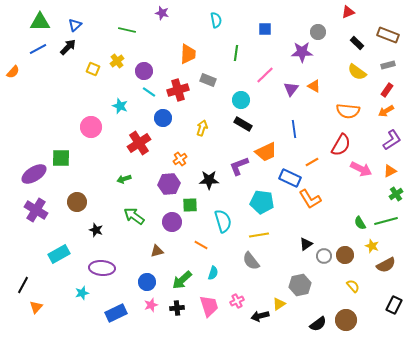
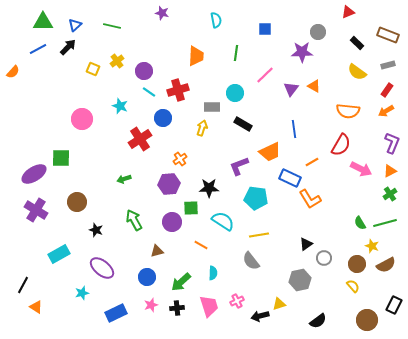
green triangle at (40, 22): moved 3 px right
green line at (127, 30): moved 15 px left, 4 px up
orange trapezoid at (188, 54): moved 8 px right, 2 px down
gray rectangle at (208, 80): moved 4 px right, 27 px down; rotated 21 degrees counterclockwise
cyan circle at (241, 100): moved 6 px left, 7 px up
pink circle at (91, 127): moved 9 px left, 8 px up
purple L-shape at (392, 140): moved 3 px down; rotated 35 degrees counterclockwise
red cross at (139, 143): moved 1 px right, 4 px up
orange trapezoid at (266, 152): moved 4 px right
black star at (209, 180): moved 8 px down
green cross at (396, 194): moved 6 px left
cyan pentagon at (262, 202): moved 6 px left, 4 px up
green square at (190, 205): moved 1 px right, 3 px down
green arrow at (134, 216): moved 4 px down; rotated 25 degrees clockwise
cyan semicircle at (223, 221): rotated 40 degrees counterclockwise
green line at (386, 221): moved 1 px left, 2 px down
brown circle at (345, 255): moved 12 px right, 9 px down
gray circle at (324, 256): moved 2 px down
purple ellipse at (102, 268): rotated 35 degrees clockwise
cyan semicircle at (213, 273): rotated 16 degrees counterclockwise
green arrow at (182, 280): moved 1 px left, 2 px down
blue circle at (147, 282): moved 5 px up
gray hexagon at (300, 285): moved 5 px up
yellow triangle at (279, 304): rotated 16 degrees clockwise
orange triangle at (36, 307): rotated 40 degrees counterclockwise
brown circle at (346, 320): moved 21 px right
black semicircle at (318, 324): moved 3 px up
